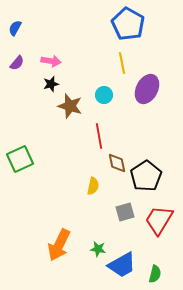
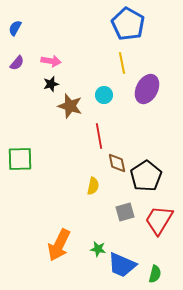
green square: rotated 24 degrees clockwise
blue trapezoid: rotated 52 degrees clockwise
